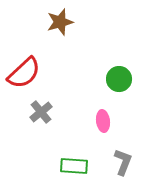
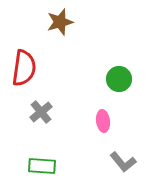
red semicircle: moved 5 px up; rotated 39 degrees counterclockwise
gray L-shape: rotated 120 degrees clockwise
green rectangle: moved 32 px left
